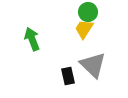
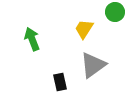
green circle: moved 27 px right
gray triangle: rotated 40 degrees clockwise
black rectangle: moved 8 px left, 6 px down
